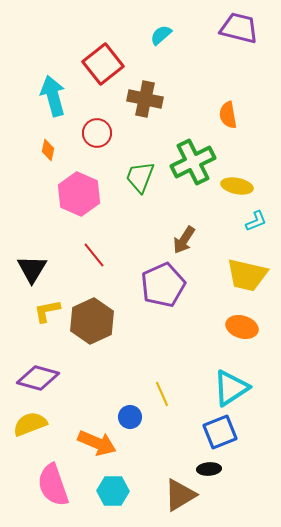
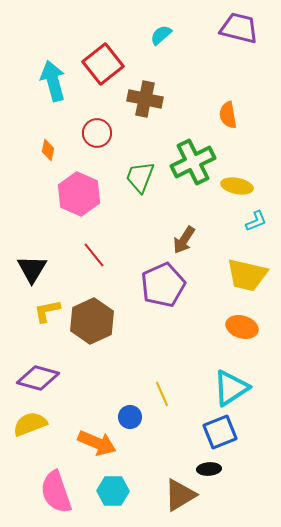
cyan arrow: moved 15 px up
pink semicircle: moved 3 px right, 7 px down
